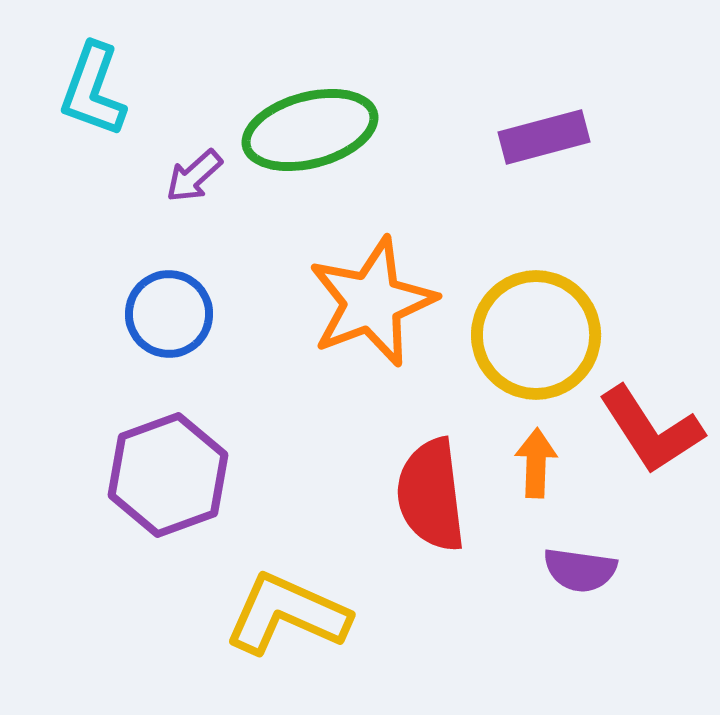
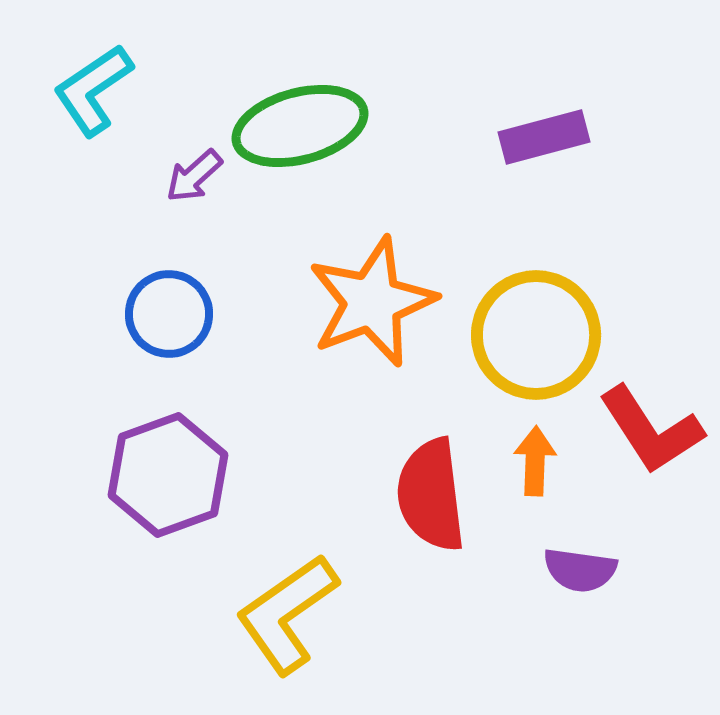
cyan L-shape: rotated 36 degrees clockwise
green ellipse: moved 10 px left, 4 px up
orange arrow: moved 1 px left, 2 px up
yellow L-shape: rotated 59 degrees counterclockwise
